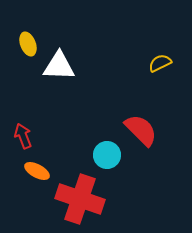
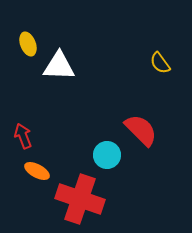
yellow semicircle: rotated 100 degrees counterclockwise
